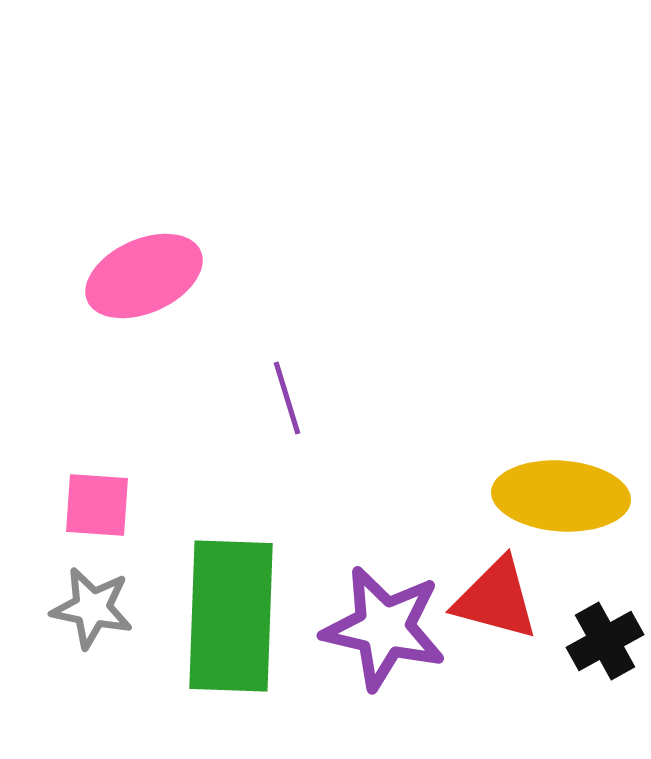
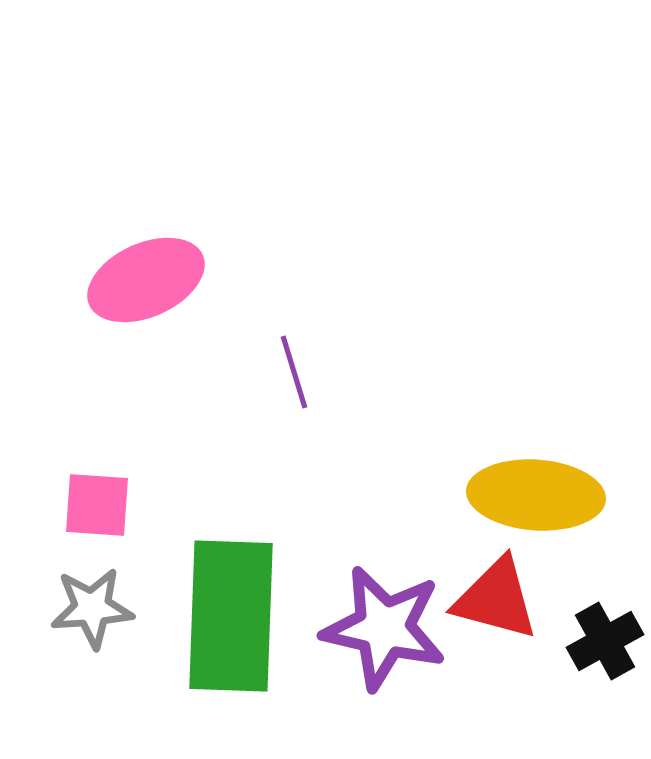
pink ellipse: moved 2 px right, 4 px down
purple line: moved 7 px right, 26 px up
yellow ellipse: moved 25 px left, 1 px up
gray star: rotated 16 degrees counterclockwise
